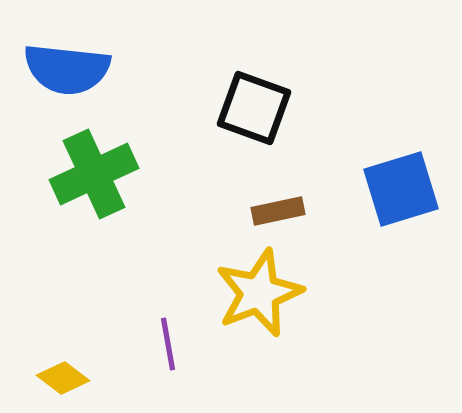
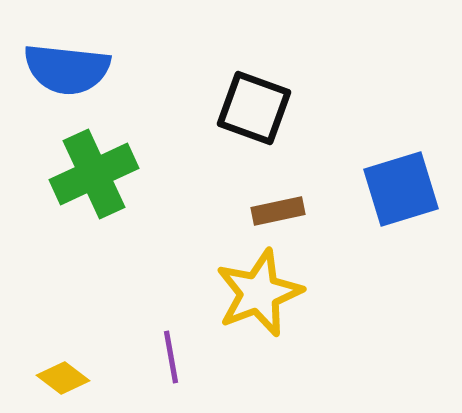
purple line: moved 3 px right, 13 px down
